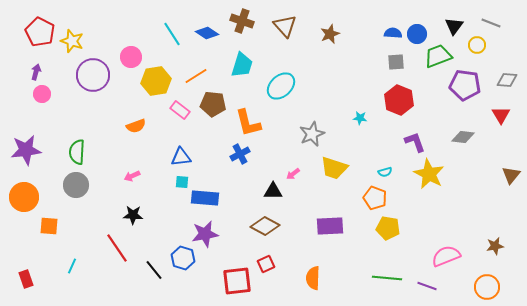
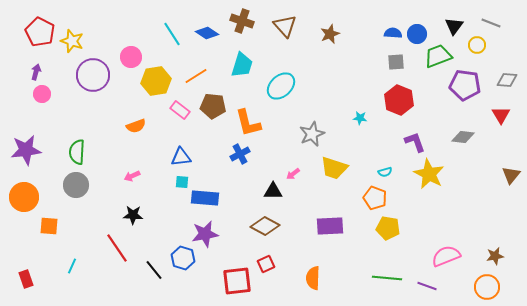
brown pentagon at (213, 104): moved 2 px down
brown star at (495, 246): moved 10 px down
